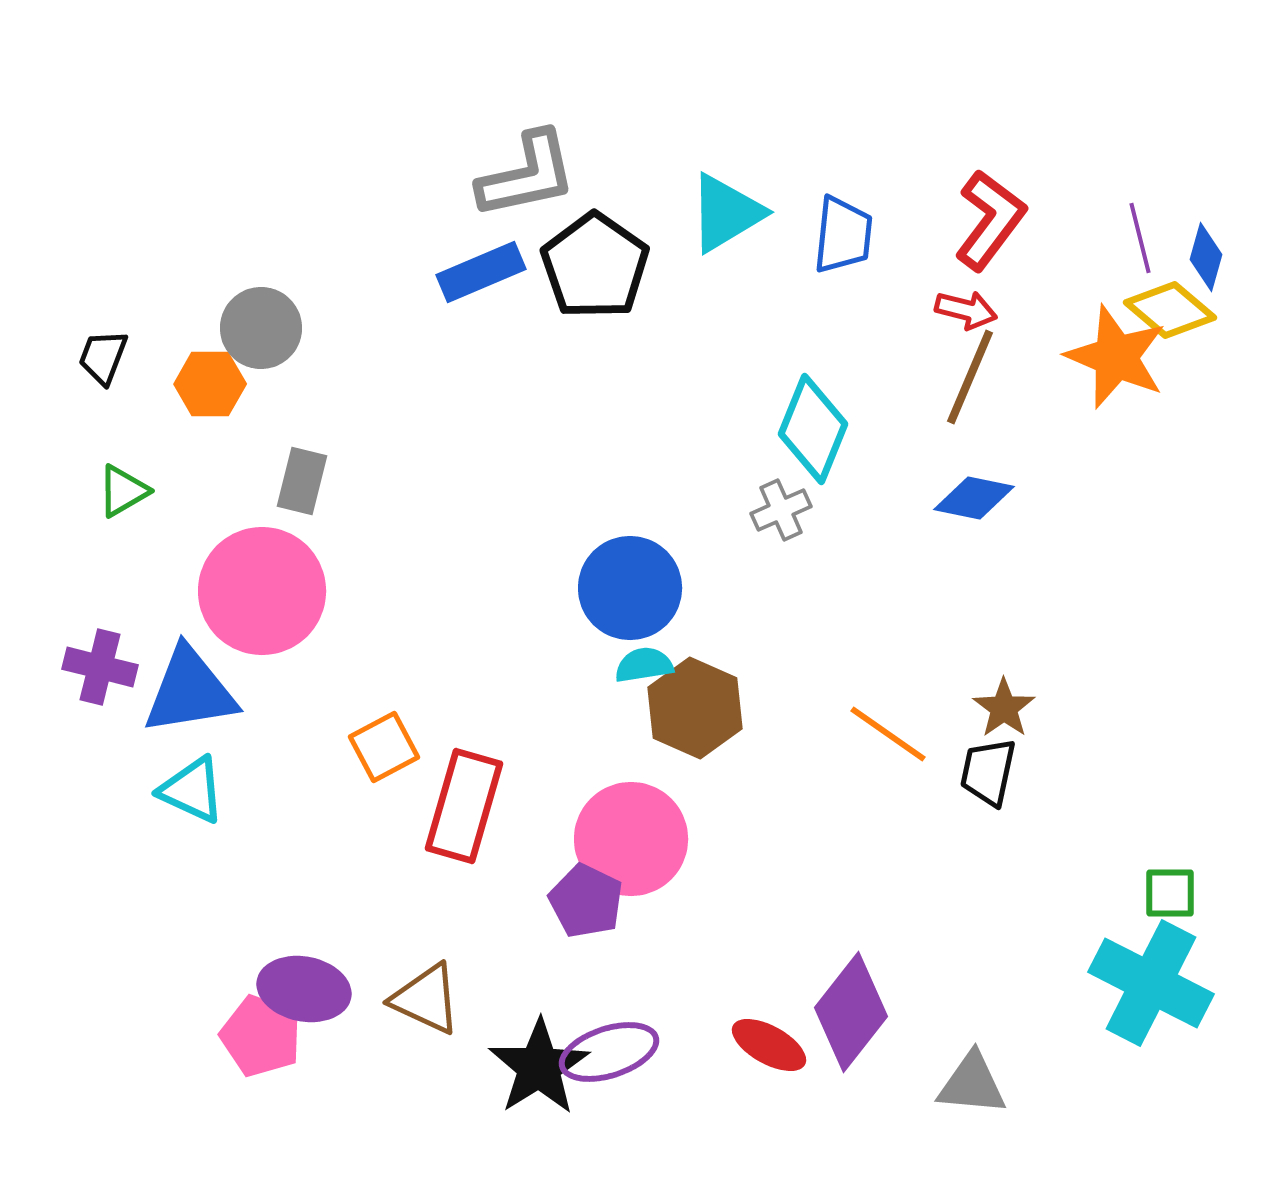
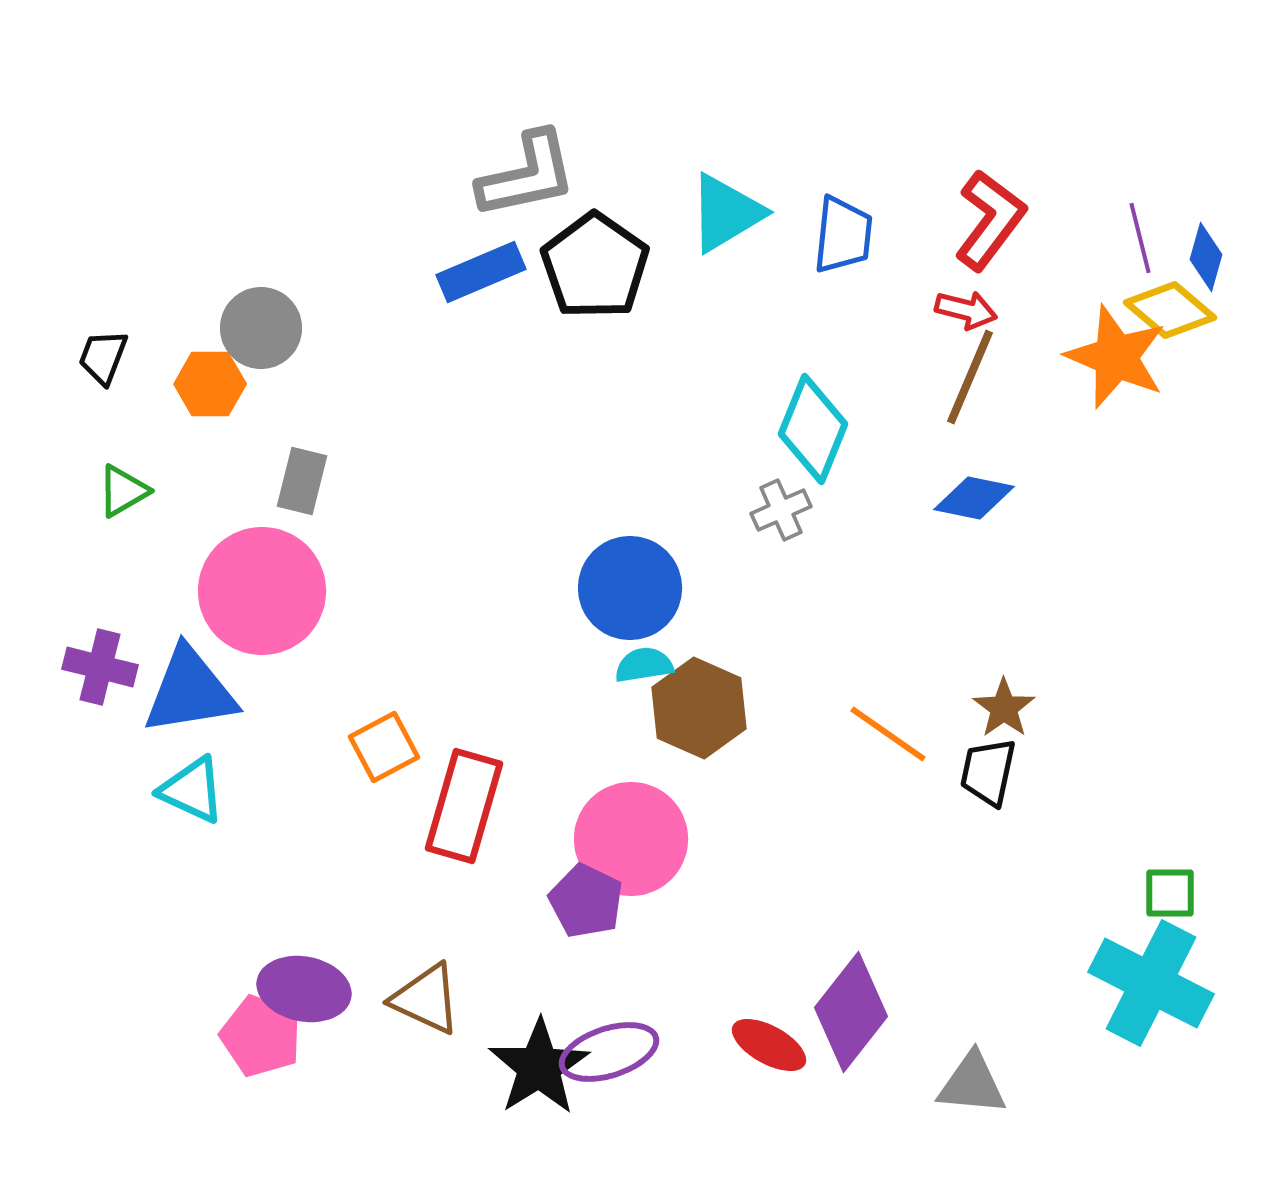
brown hexagon at (695, 708): moved 4 px right
